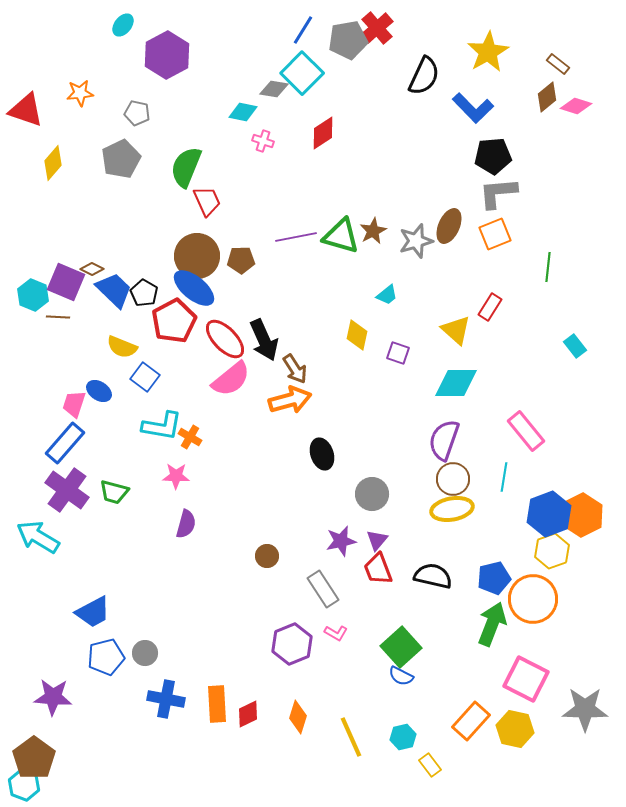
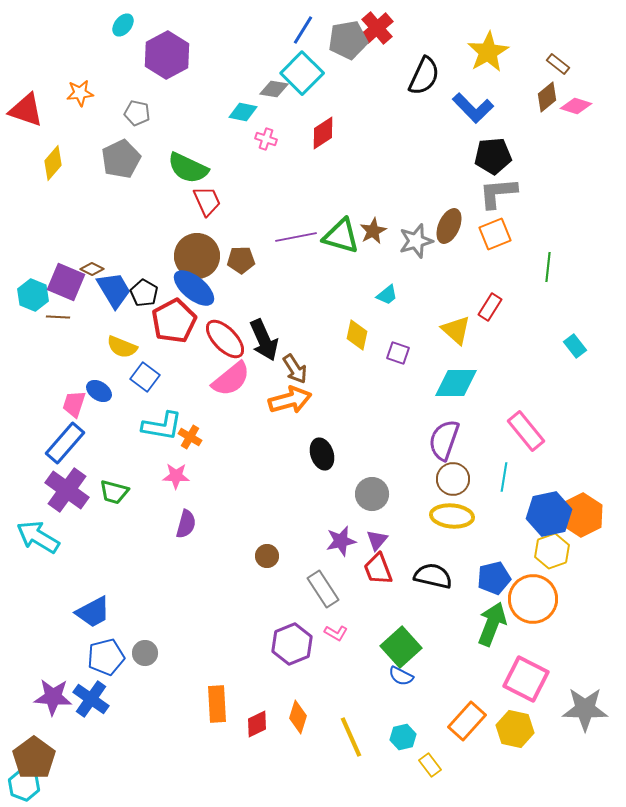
pink cross at (263, 141): moved 3 px right, 2 px up
green semicircle at (186, 167): moved 2 px right, 1 px down; rotated 87 degrees counterclockwise
blue trapezoid at (114, 290): rotated 15 degrees clockwise
yellow ellipse at (452, 509): moved 7 px down; rotated 15 degrees clockwise
blue hexagon at (549, 514): rotated 9 degrees clockwise
blue cross at (166, 699): moved 75 px left; rotated 24 degrees clockwise
red diamond at (248, 714): moved 9 px right, 10 px down
orange rectangle at (471, 721): moved 4 px left
